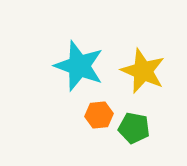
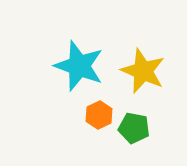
orange hexagon: rotated 20 degrees counterclockwise
